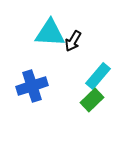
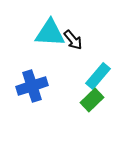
black arrow: moved 1 px up; rotated 70 degrees counterclockwise
